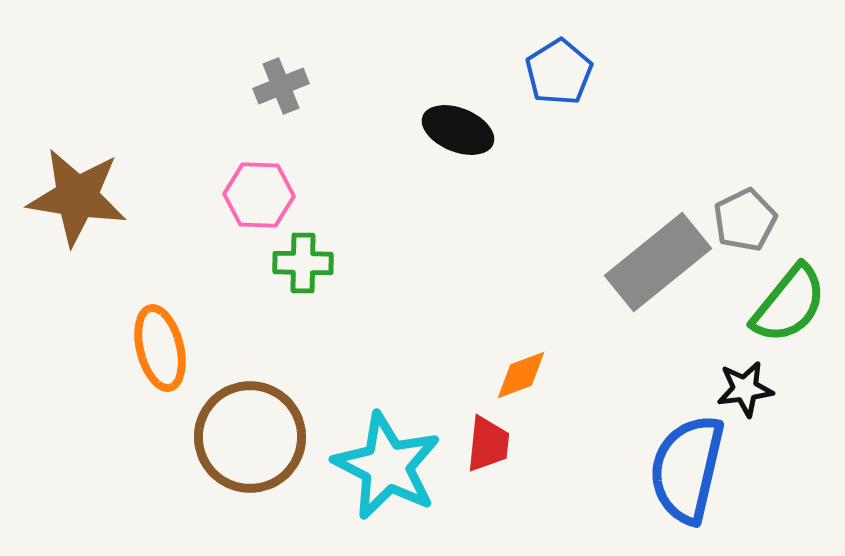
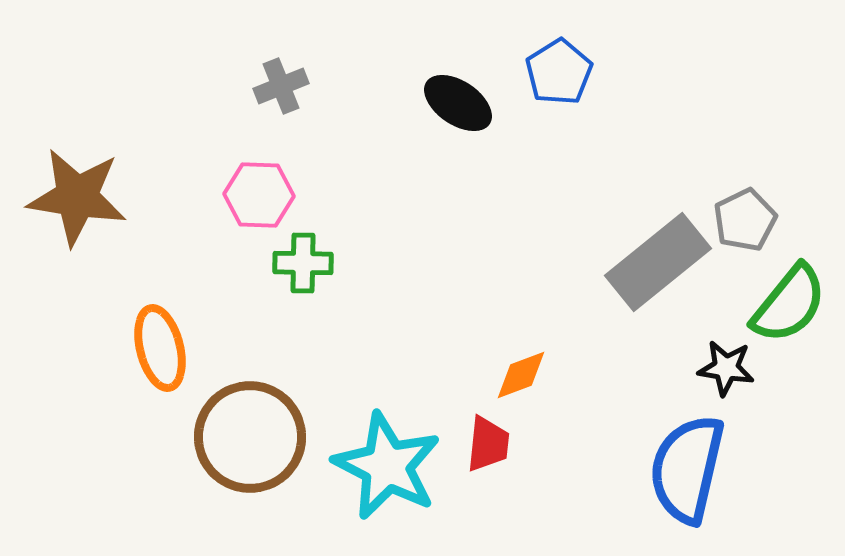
black ellipse: moved 27 px up; rotated 12 degrees clockwise
black star: moved 19 px left, 21 px up; rotated 16 degrees clockwise
